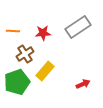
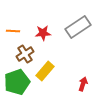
red arrow: rotated 48 degrees counterclockwise
